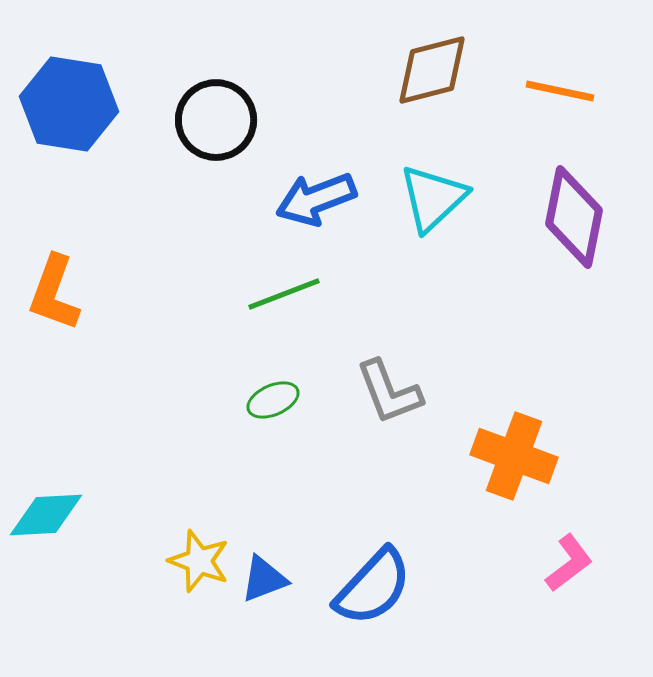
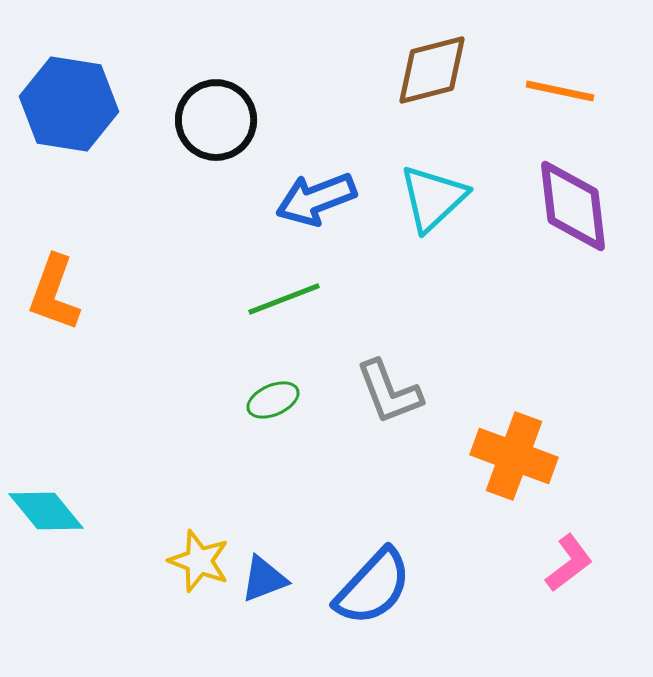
purple diamond: moved 1 px left, 11 px up; rotated 18 degrees counterclockwise
green line: moved 5 px down
cyan diamond: moved 4 px up; rotated 54 degrees clockwise
